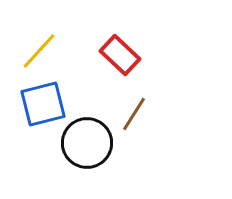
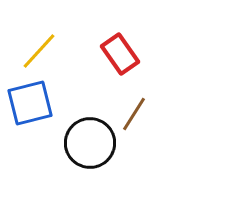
red rectangle: moved 1 px up; rotated 12 degrees clockwise
blue square: moved 13 px left, 1 px up
black circle: moved 3 px right
